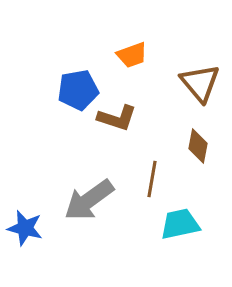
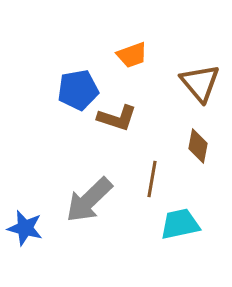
gray arrow: rotated 8 degrees counterclockwise
